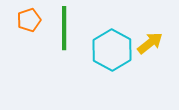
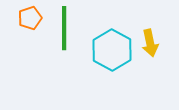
orange pentagon: moved 1 px right, 2 px up
yellow arrow: rotated 116 degrees clockwise
